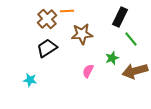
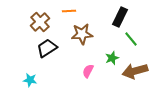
orange line: moved 2 px right
brown cross: moved 7 px left, 3 px down
